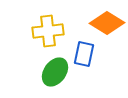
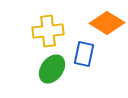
green ellipse: moved 3 px left, 3 px up
